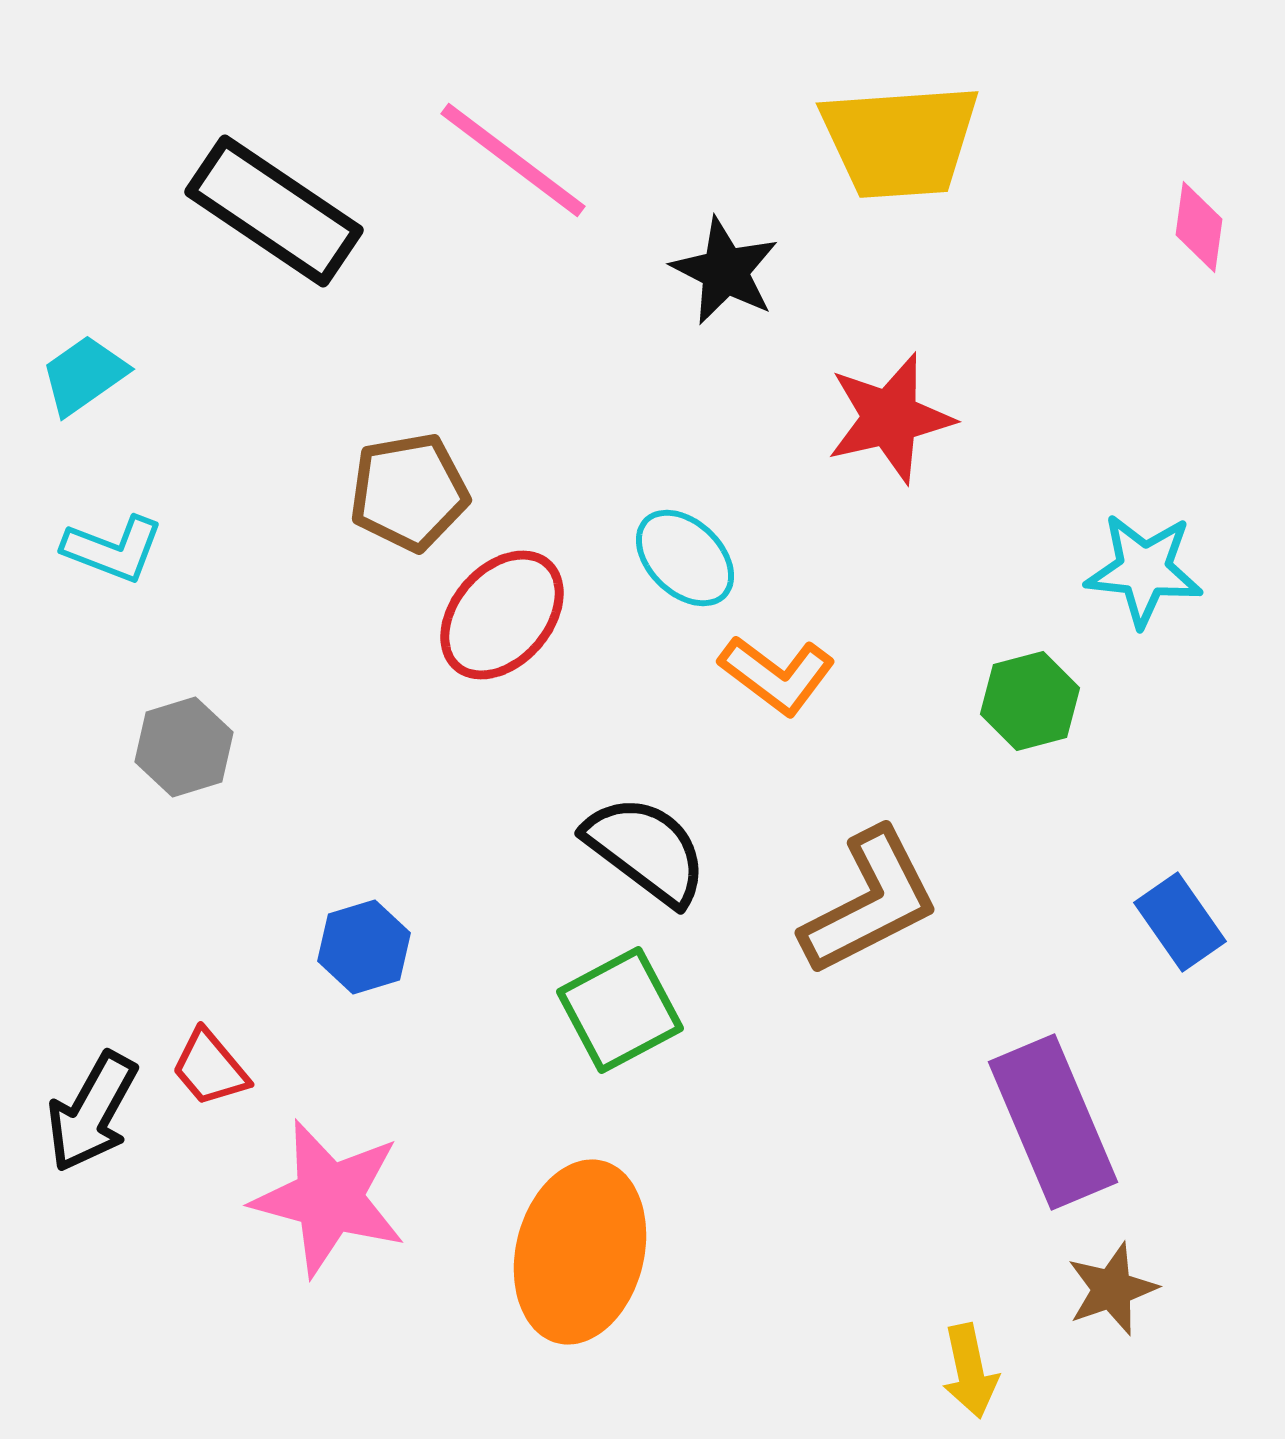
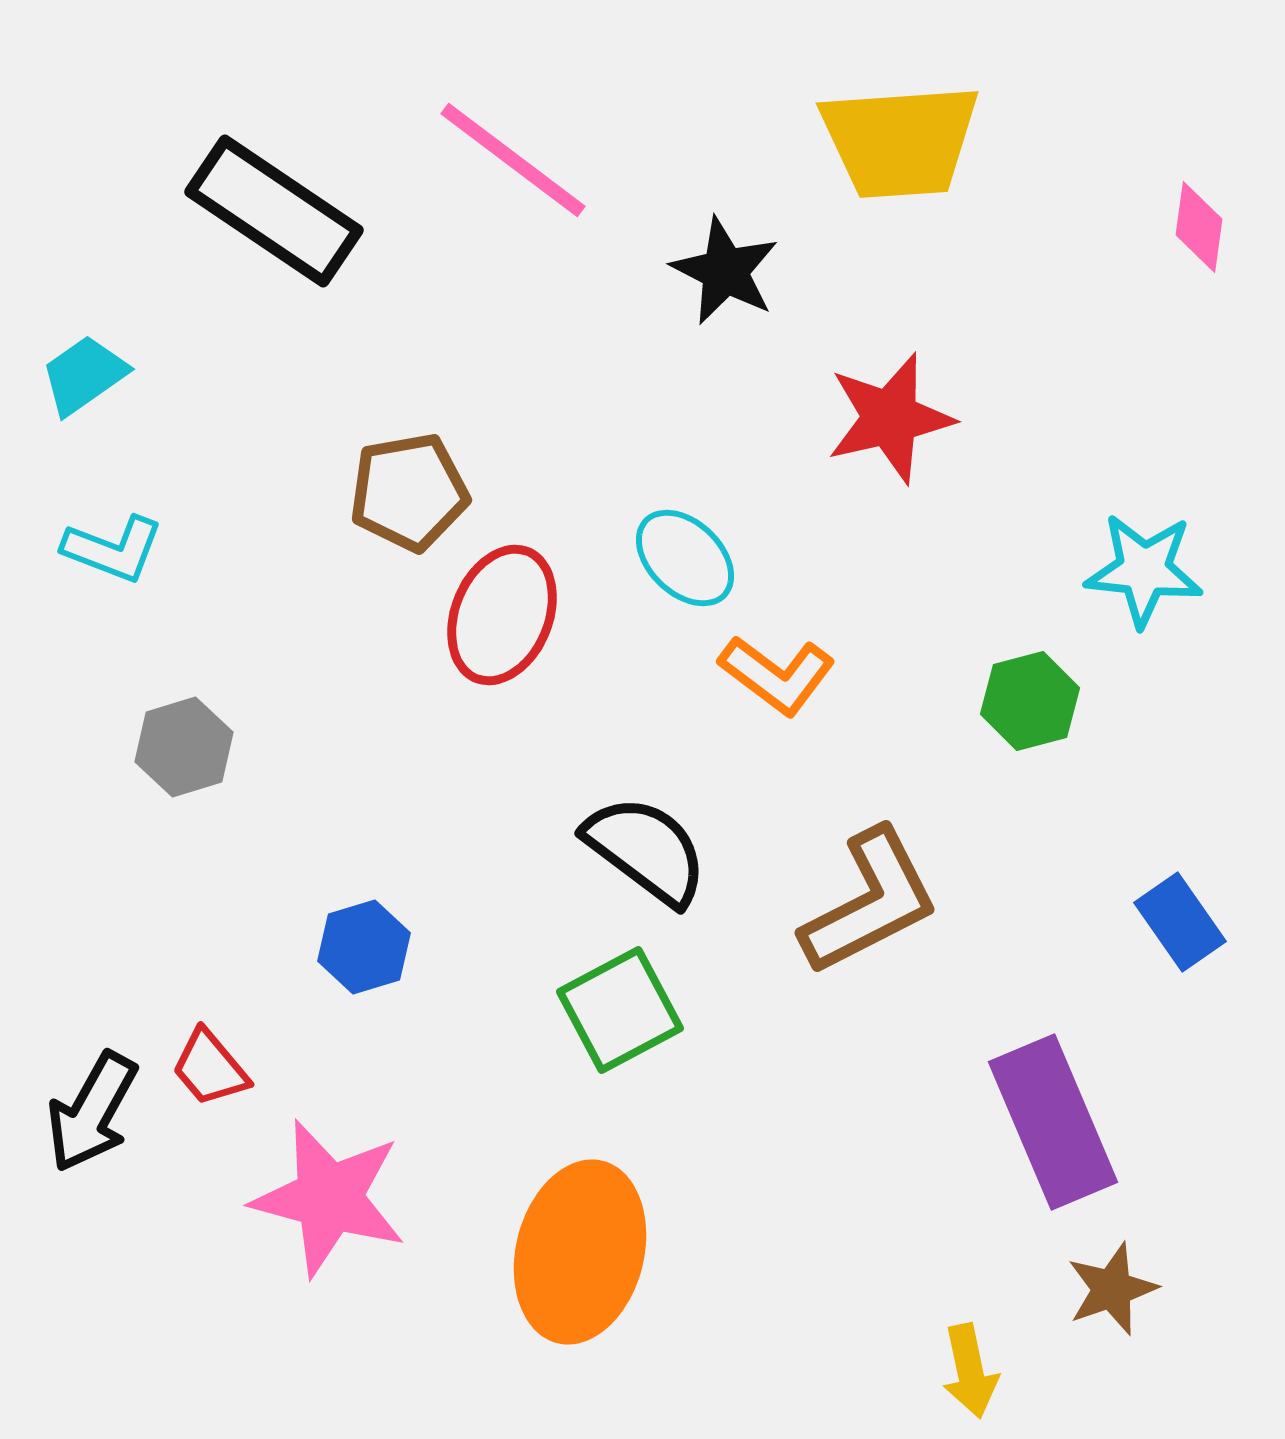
red ellipse: rotated 19 degrees counterclockwise
